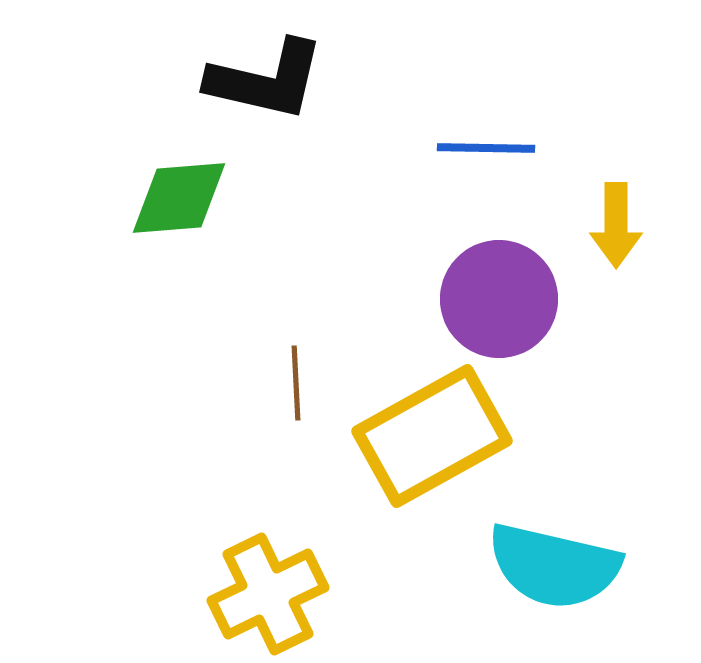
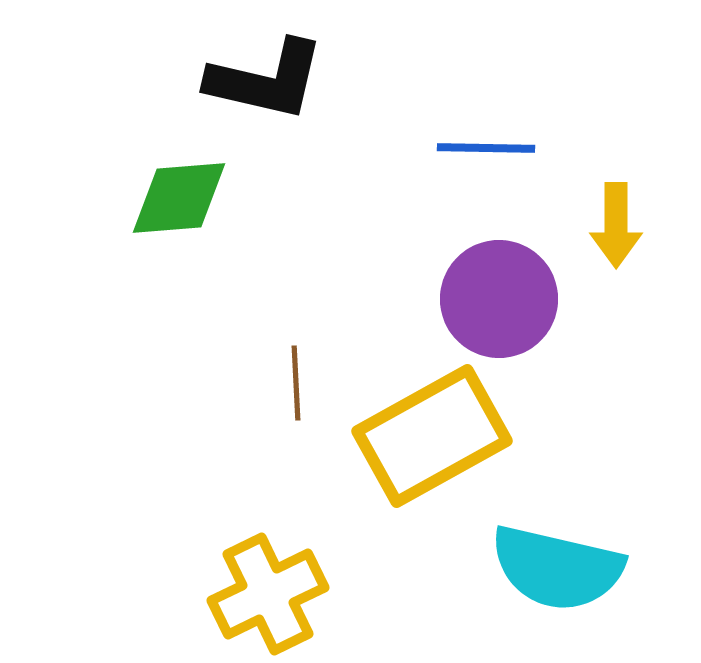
cyan semicircle: moved 3 px right, 2 px down
